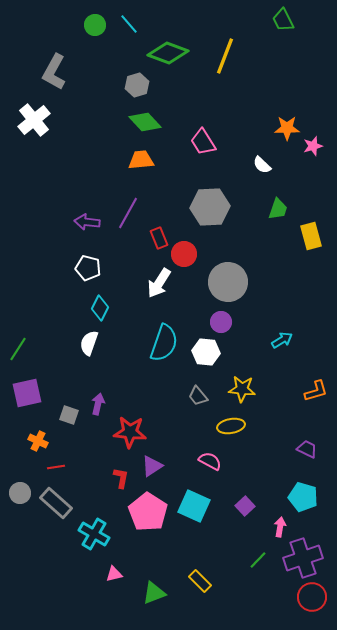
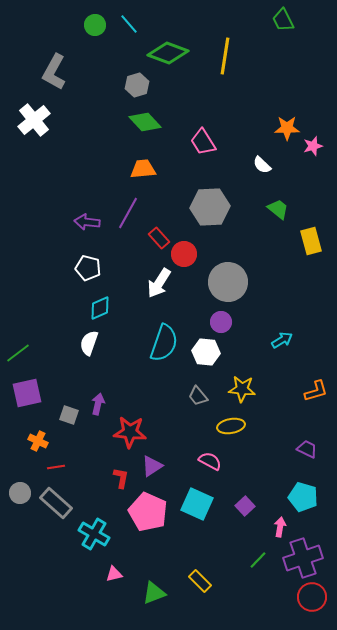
yellow line at (225, 56): rotated 12 degrees counterclockwise
orange trapezoid at (141, 160): moved 2 px right, 9 px down
green trapezoid at (278, 209): rotated 70 degrees counterclockwise
yellow rectangle at (311, 236): moved 5 px down
red rectangle at (159, 238): rotated 20 degrees counterclockwise
cyan diamond at (100, 308): rotated 40 degrees clockwise
green line at (18, 349): moved 4 px down; rotated 20 degrees clockwise
cyan square at (194, 506): moved 3 px right, 2 px up
pink pentagon at (148, 512): rotated 9 degrees counterclockwise
